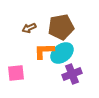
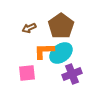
brown pentagon: moved 1 px up; rotated 25 degrees counterclockwise
cyan ellipse: moved 1 px left
pink square: moved 11 px right
